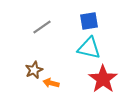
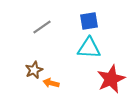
cyan triangle: rotated 10 degrees counterclockwise
red star: moved 8 px right; rotated 12 degrees clockwise
